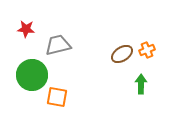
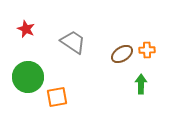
red star: rotated 18 degrees clockwise
gray trapezoid: moved 15 px right, 3 px up; rotated 48 degrees clockwise
orange cross: rotated 21 degrees clockwise
green circle: moved 4 px left, 2 px down
orange square: rotated 20 degrees counterclockwise
